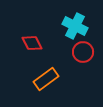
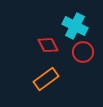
red diamond: moved 16 px right, 2 px down
